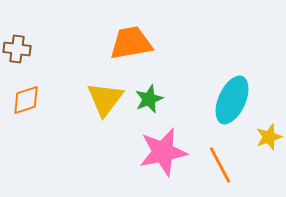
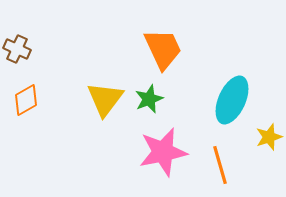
orange trapezoid: moved 32 px right, 6 px down; rotated 75 degrees clockwise
brown cross: rotated 16 degrees clockwise
orange diamond: rotated 12 degrees counterclockwise
orange line: rotated 12 degrees clockwise
